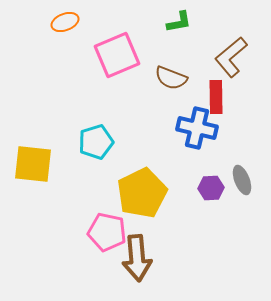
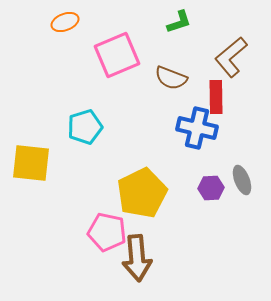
green L-shape: rotated 8 degrees counterclockwise
cyan pentagon: moved 11 px left, 15 px up
yellow square: moved 2 px left, 1 px up
